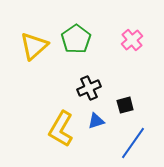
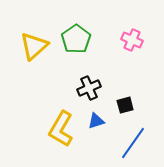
pink cross: rotated 25 degrees counterclockwise
